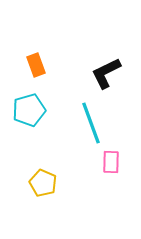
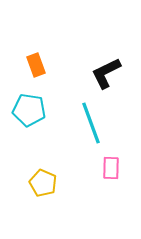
cyan pentagon: rotated 24 degrees clockwise
pink rectangle: moved 6 px down
